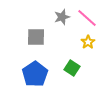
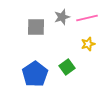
pink line: rotated 55 degrees counterclockwise
gray square: moved 10 px up
yellow star: moved 2 px down; rotated 16 degrees clockwise
green square: moved 5 px left, 1 px up; rotated 21 degrees clockwise
